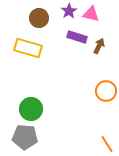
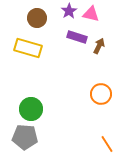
brown circle: moved 2 px left
orange circle: moved 5 px left, 3 px down
